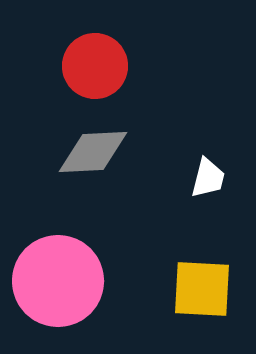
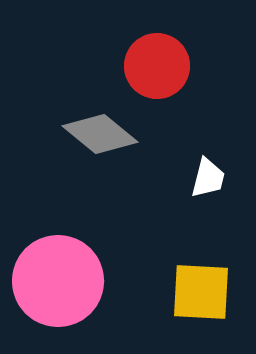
red circle: moved 62 px right
gray diamond: moved 7 px right, 18 px up; rotated 42 degrees clockwise
yellow square: moved 1 px left, 3 px down
